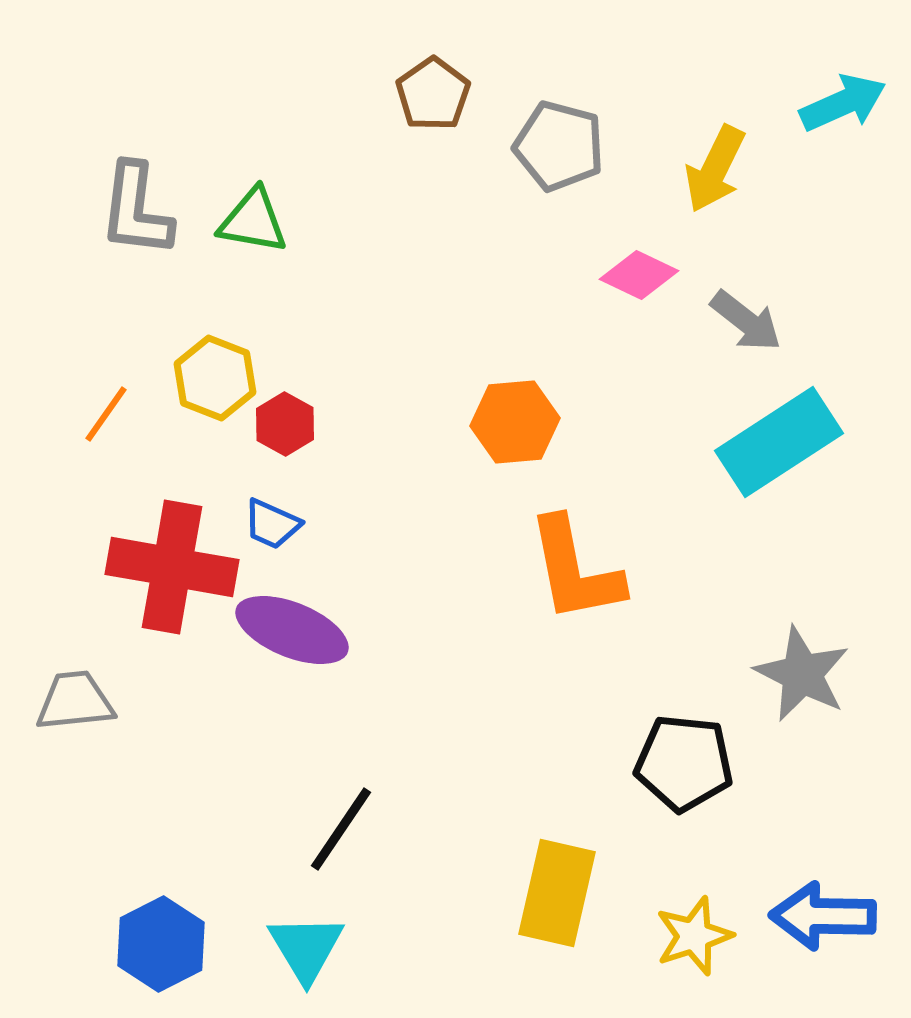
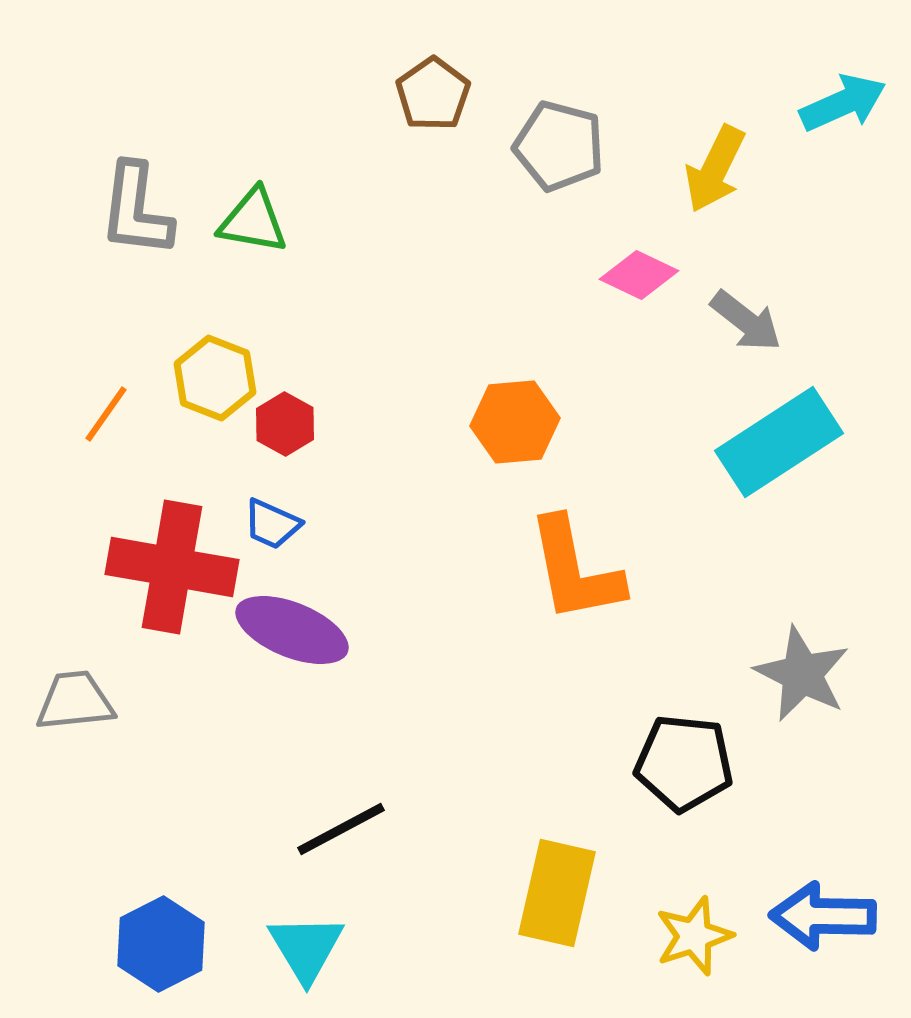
black line: rotated 28 degrees clockwise
